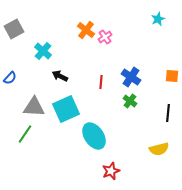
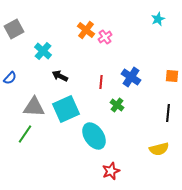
green cross: moved 13 px left, 4 px down
